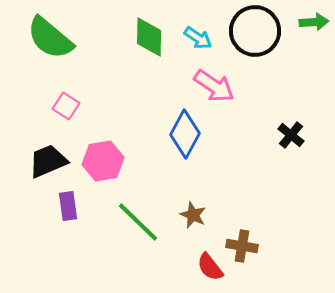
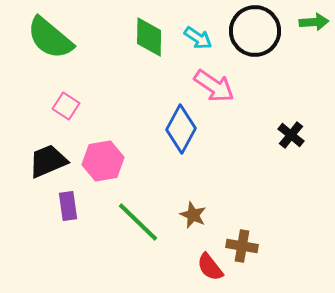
blue diamond: moved 4 px left, 5 px up
